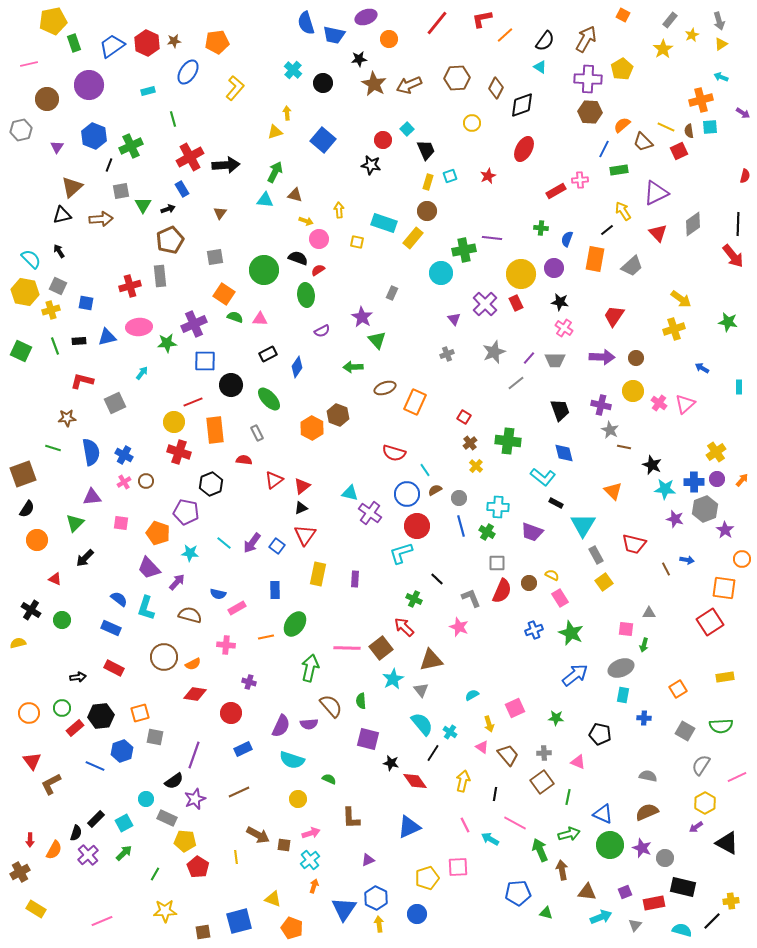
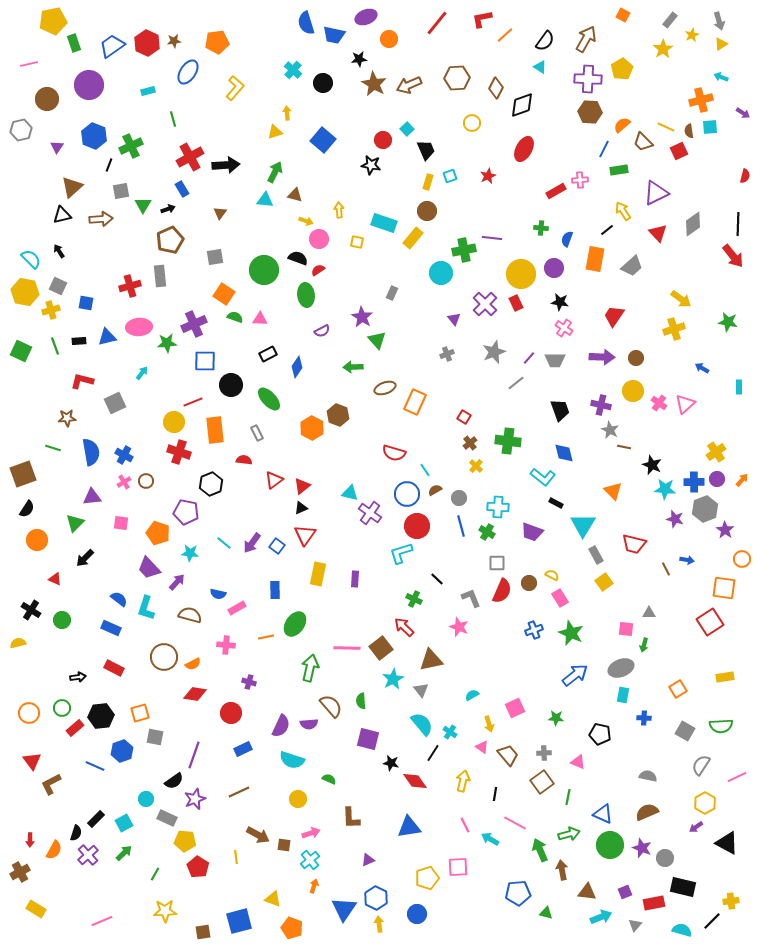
blue triangle at (409, 827): rotated 15 degrees clockwise
